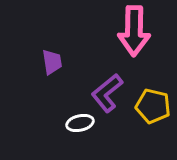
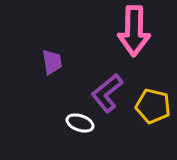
white ellipse: rotated 32 degrees clockwise
